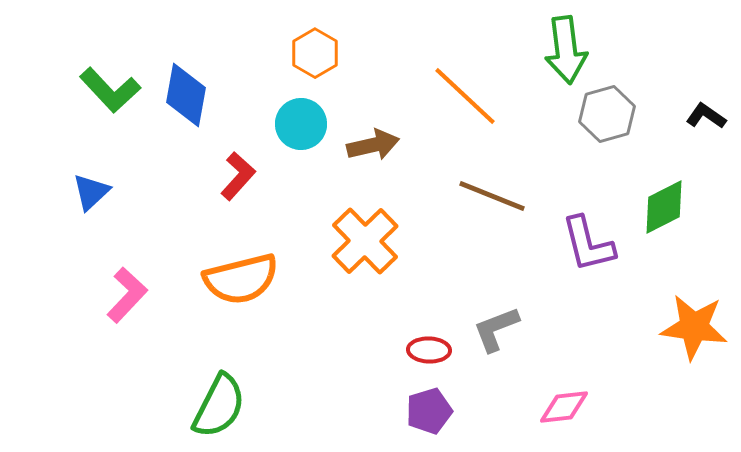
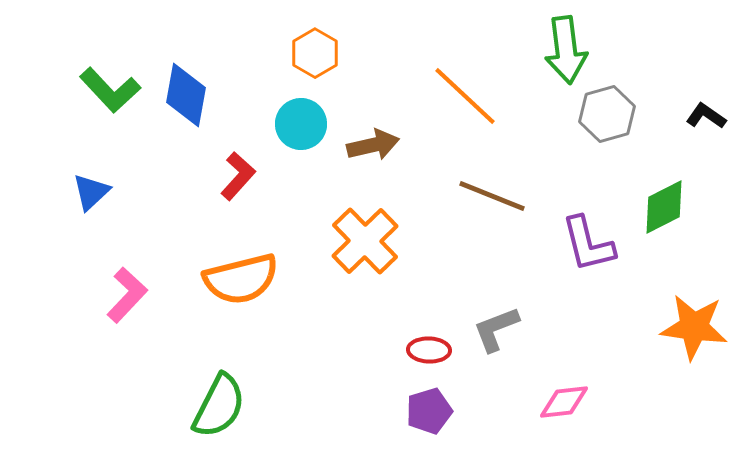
pink diamond: moved 5 px up
